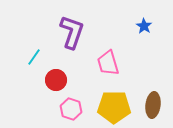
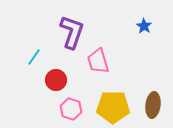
pink trapezoid: moved 10 px left, 2 px up
yellow pentagon: moved 1 px left
